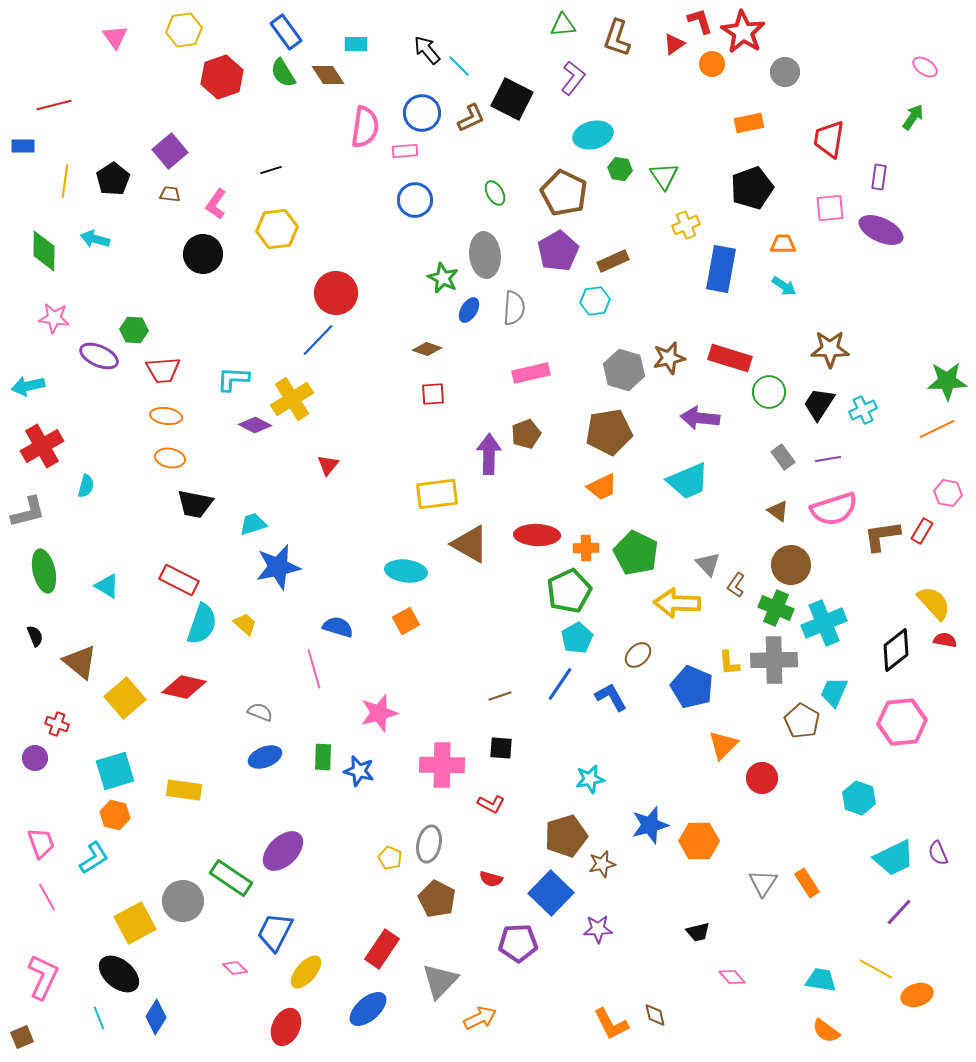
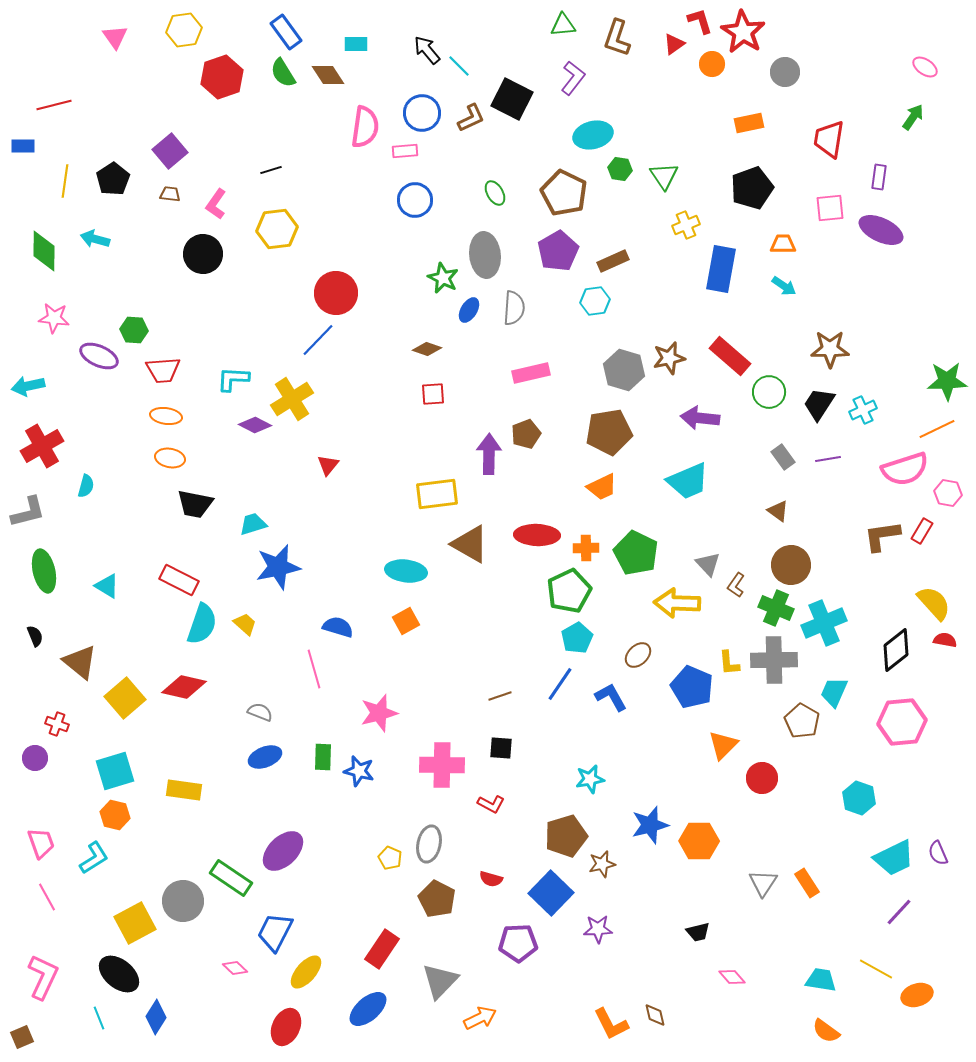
red rectangle at (730, 358): moved 2 px up; rotated 24 degrees clockwise
pink semicircle at (834, 509): moved 71 px right, 40 px up
